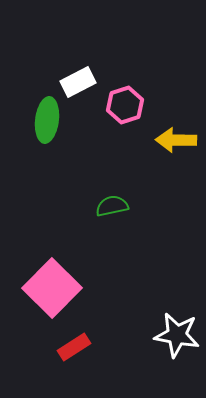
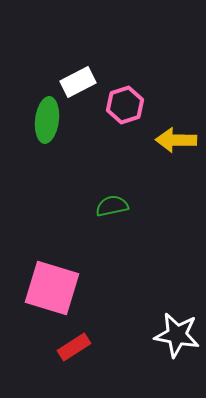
pink square: rotated 28 degrees counterclockwise
